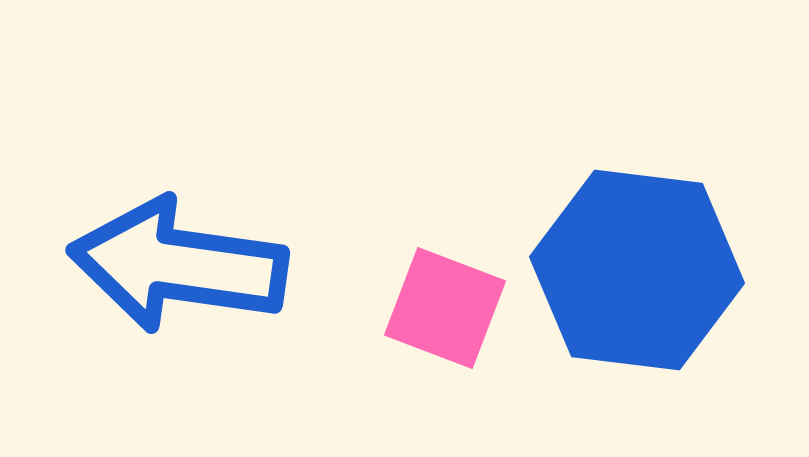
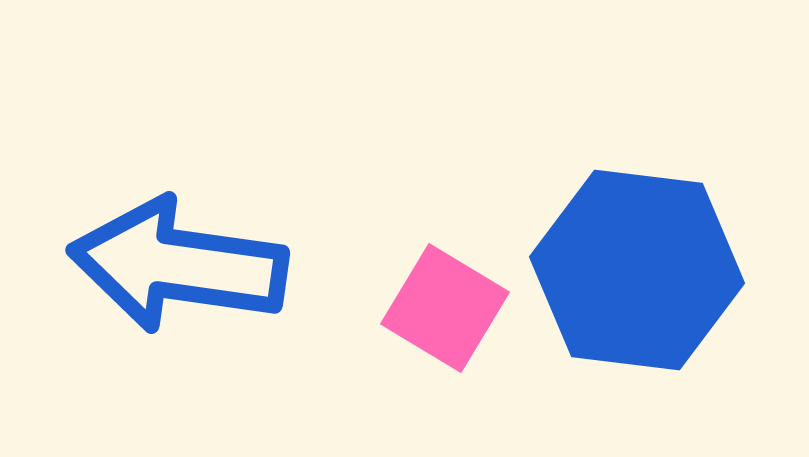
pink square: rotated 10 degrees clockwise
